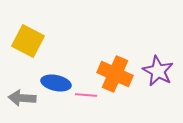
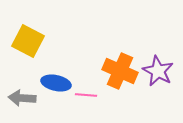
orange cross: moved 5 px right, 3 px up
